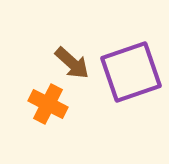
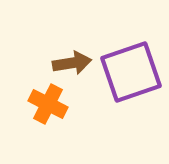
brown arrow: rotated 51 degrees counterclockwise
